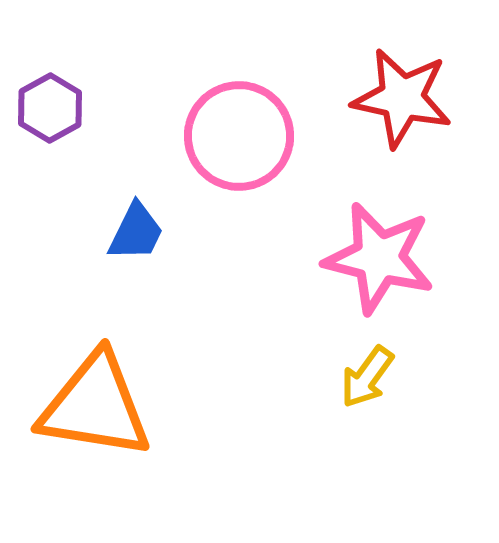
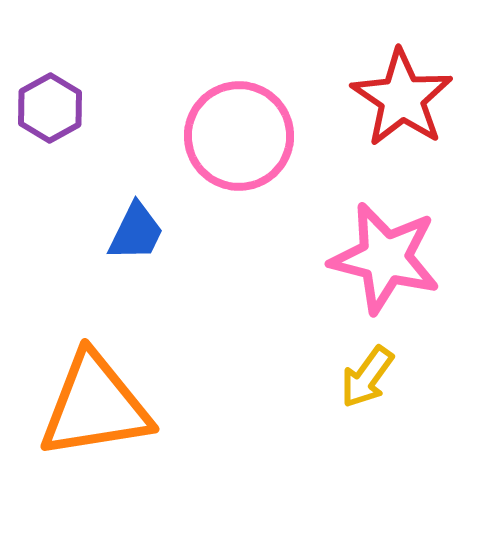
red star: rotated 22 degrees clockwise
pink star: moved 6 px right
orange triangle: rotated 18 degrees counterclockwise
